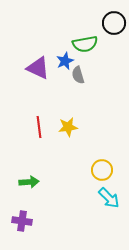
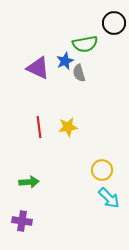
gray semicircle: moved 1 px right, 2 px up
